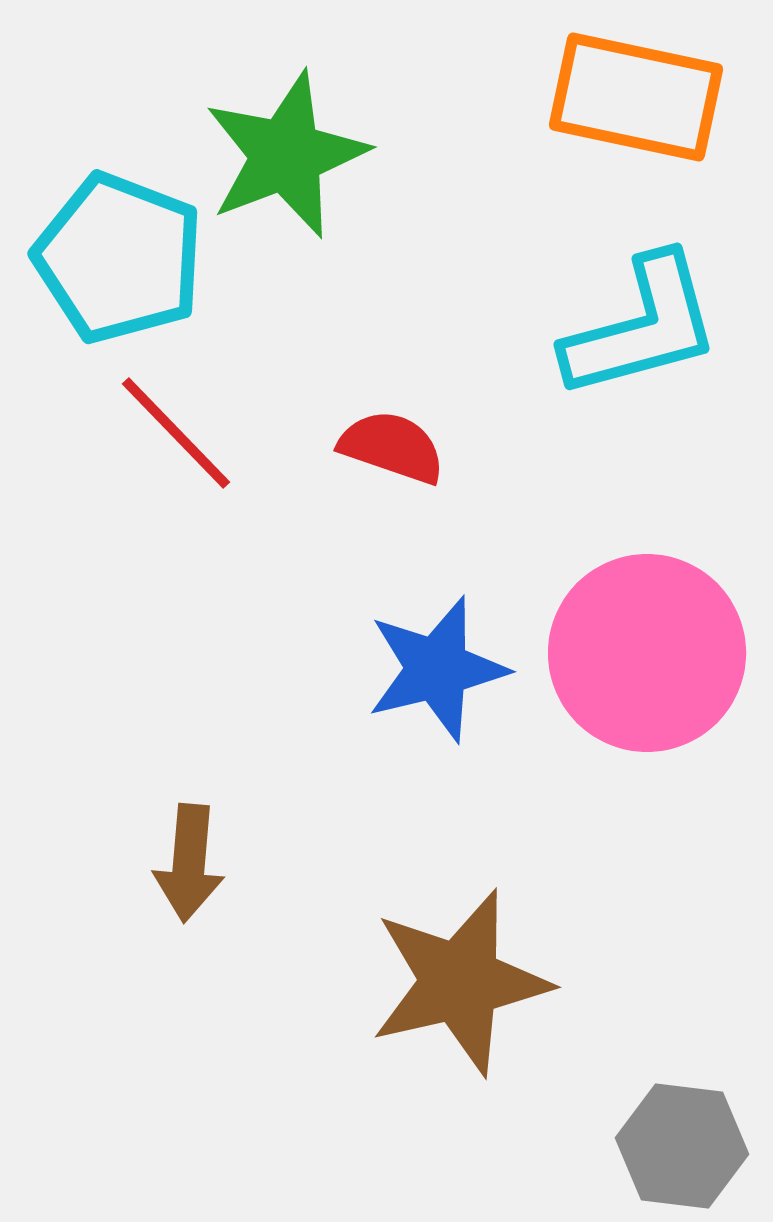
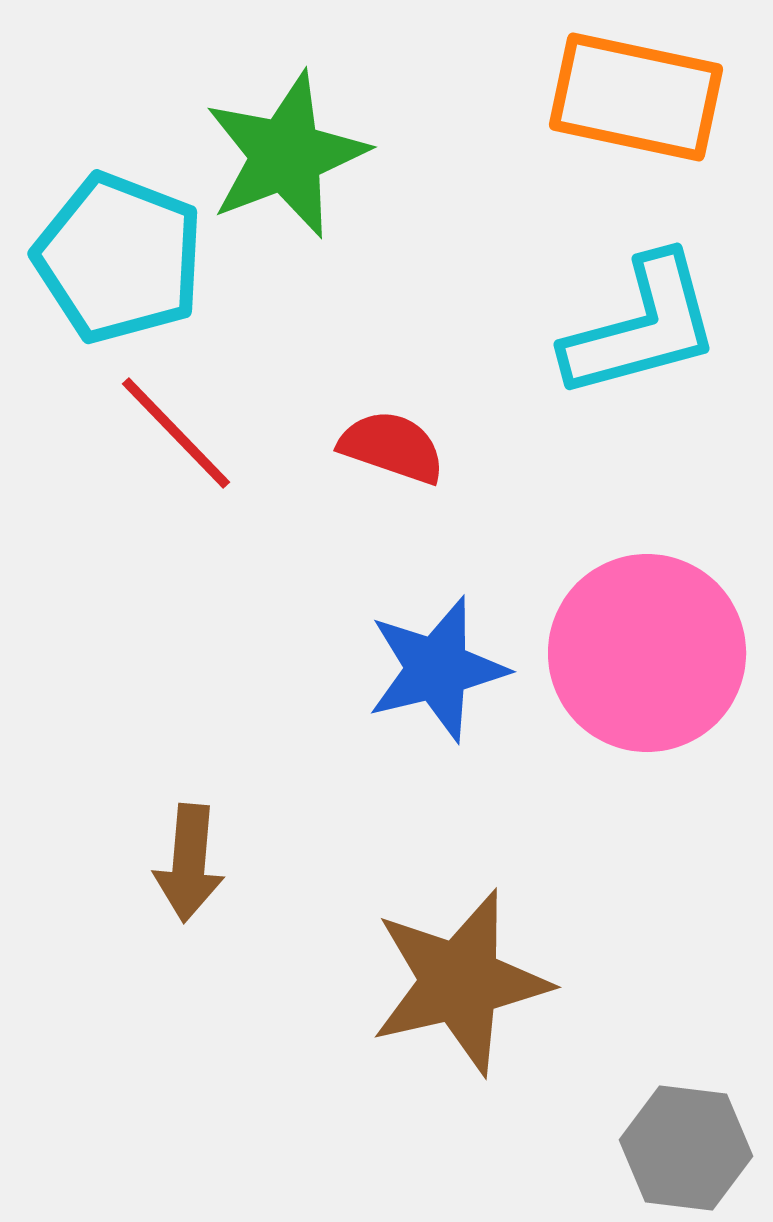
gray hexagon: moved 4 px right, 2 px down
